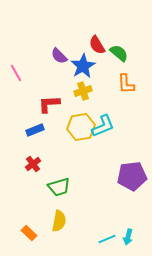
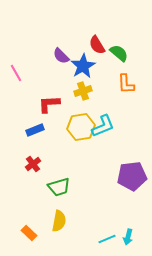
purple semicircle: moved 2 px right
